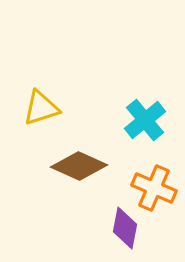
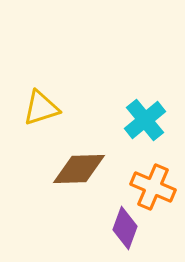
brown diamond: moved 3 px down; rotated 26 degrees counterclockwise
orange cross: moved 1 px left, 1 px up
purple diamond: rotated 9 degrees clockwise
